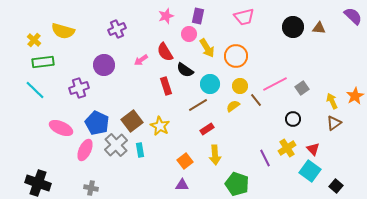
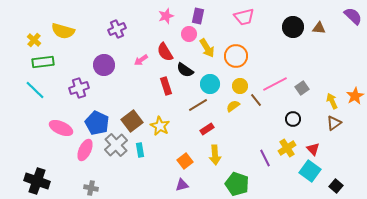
black cross at (38, 183): moved 1 px left, 2 px up
purple triangle at (182, 185): rotated 16 degrees counterclockwise
